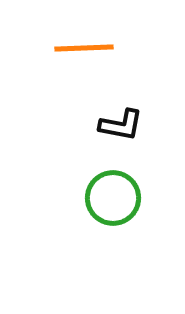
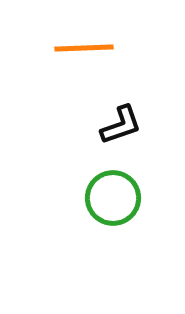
black L-shape: rotated 30 degrees counterclockwise
